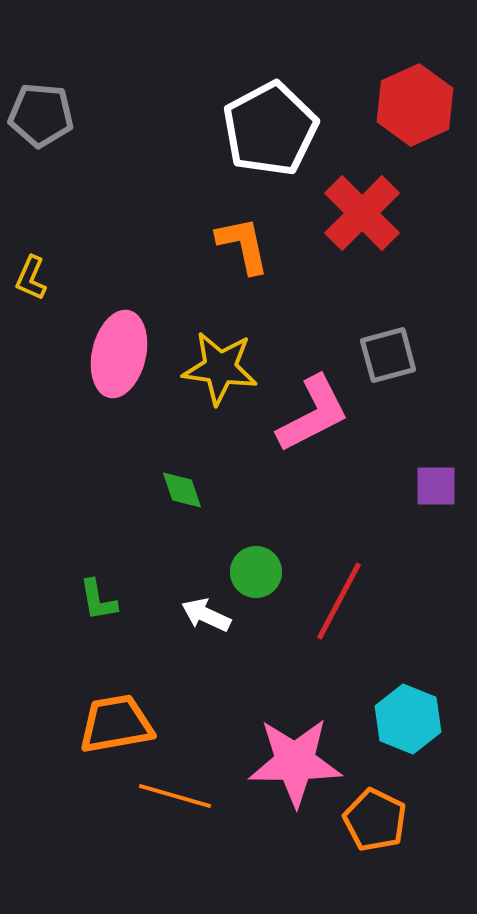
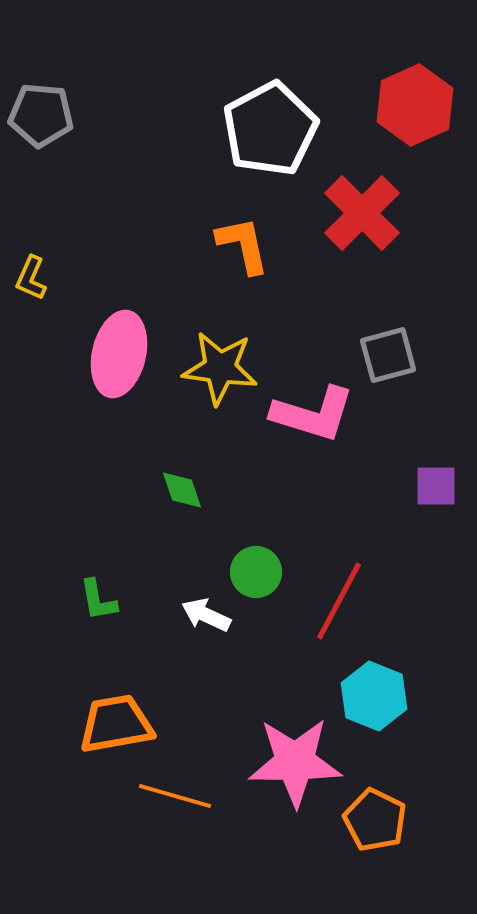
pink L-shape: rotated 44 degrees clockwise
cyan hexagon: moved 34 px left, 23 px up
